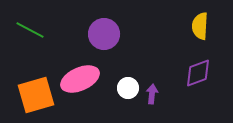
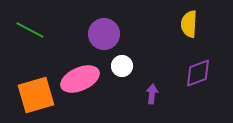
yellow semicircle: moved 11 px left, 2 px up
white circle: moved 6 px left, 22 px up
